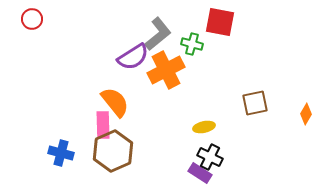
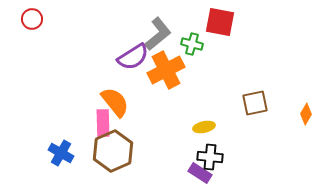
pink rectangle: moved 2 px up
blue cross: rotated 15 degrees clockwise
black cross: rotated 20 degrees counterclockwise
